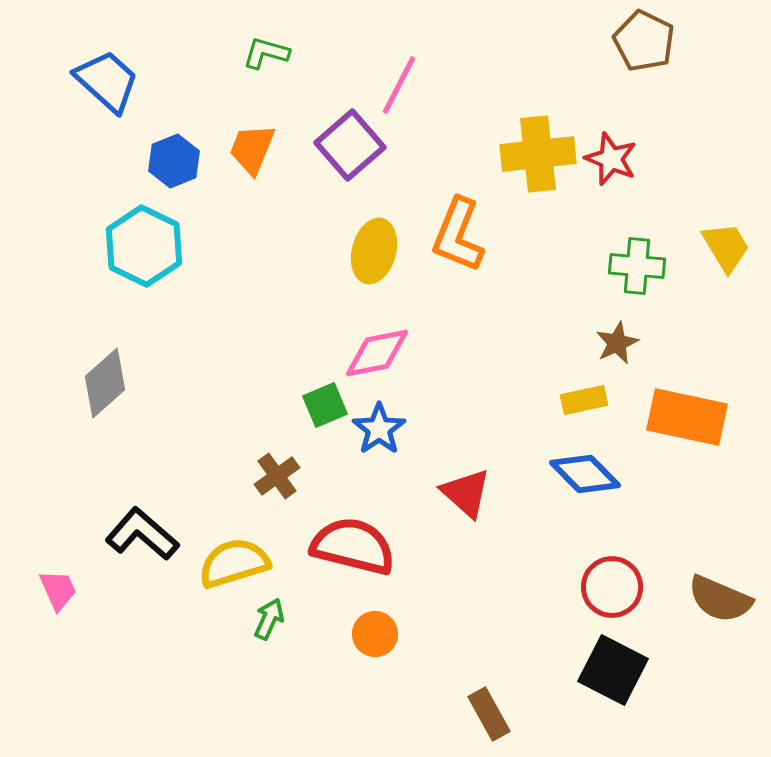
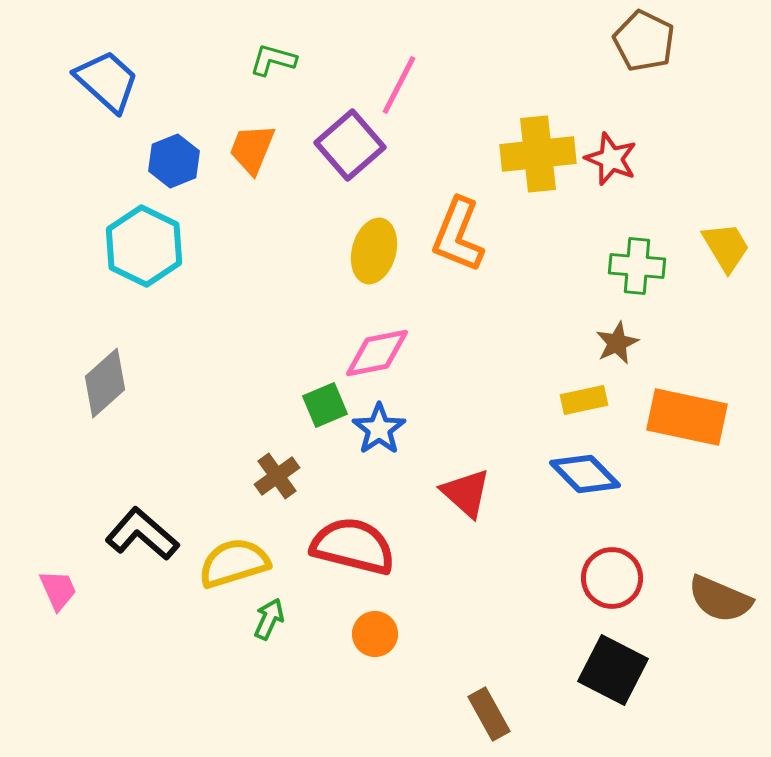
green L-shape: moved 7 px right, 7 px down
red circle: moved 9 px up
